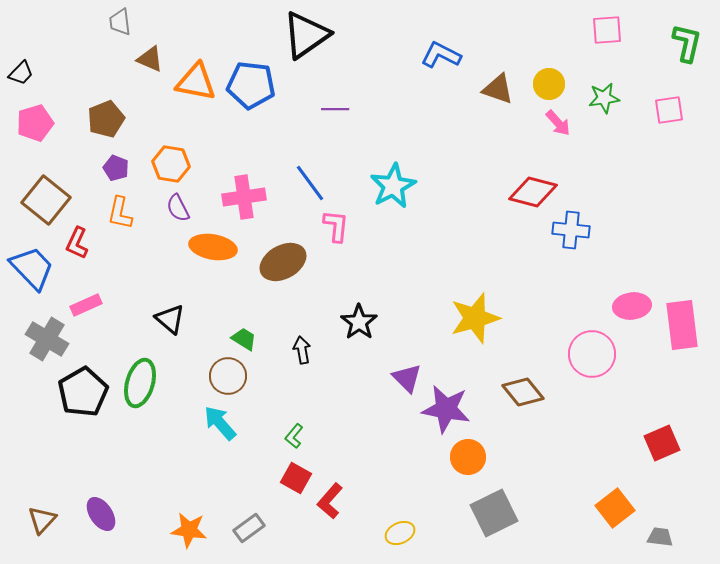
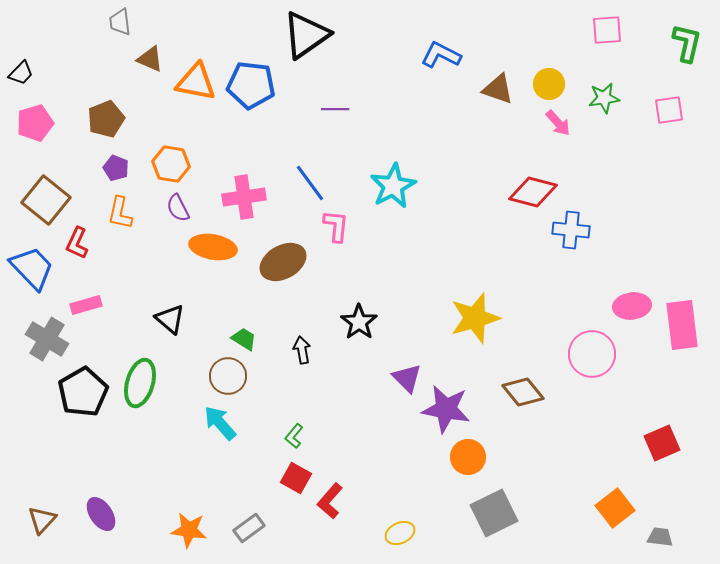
pink rectangle at (86, 305): rotated 8 degrees clockwise
